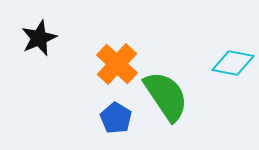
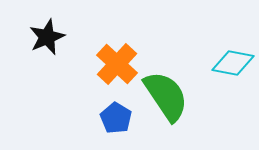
black star: moved 8 px right, 1 px up
